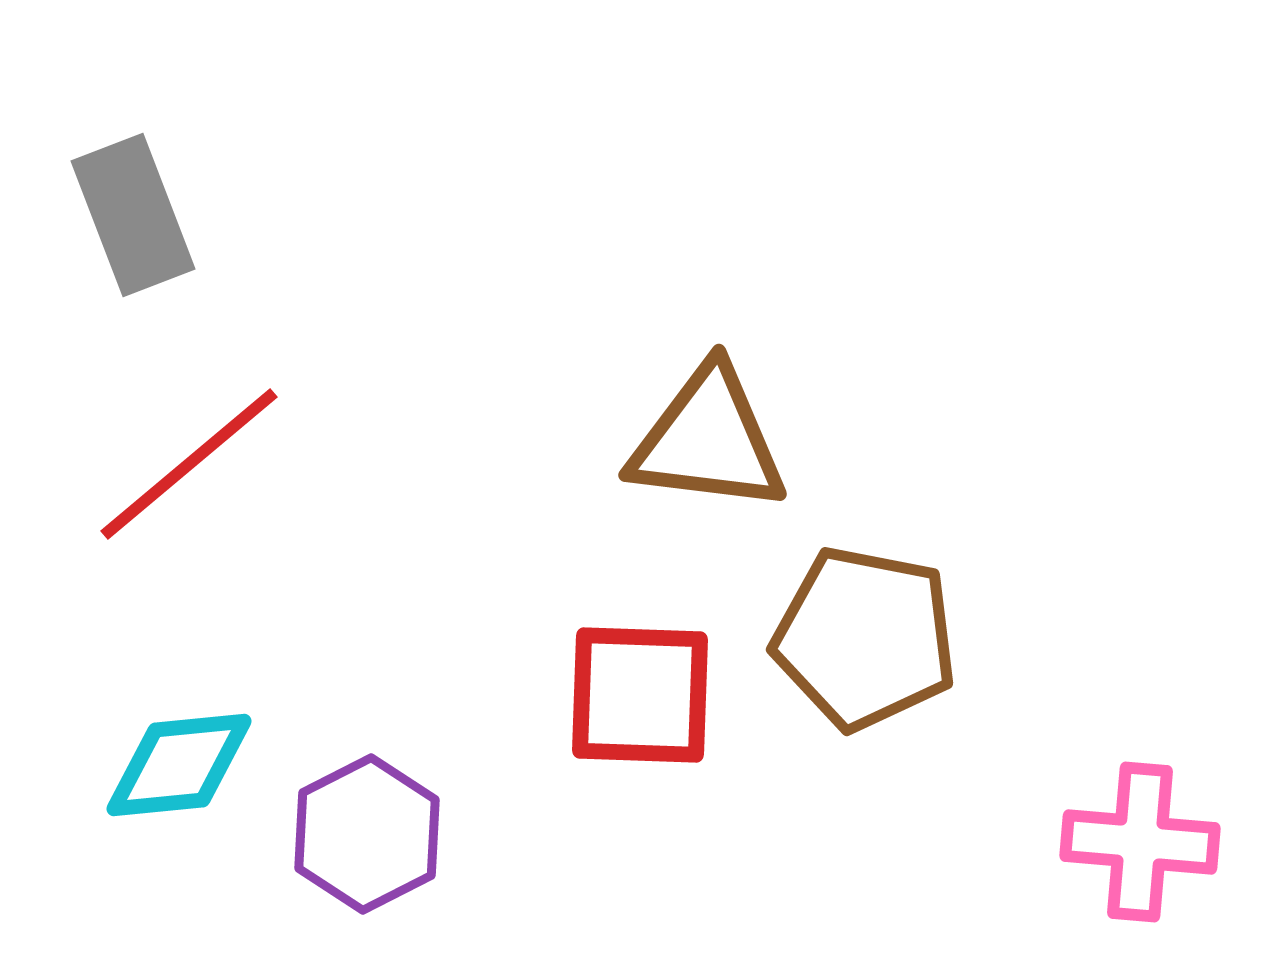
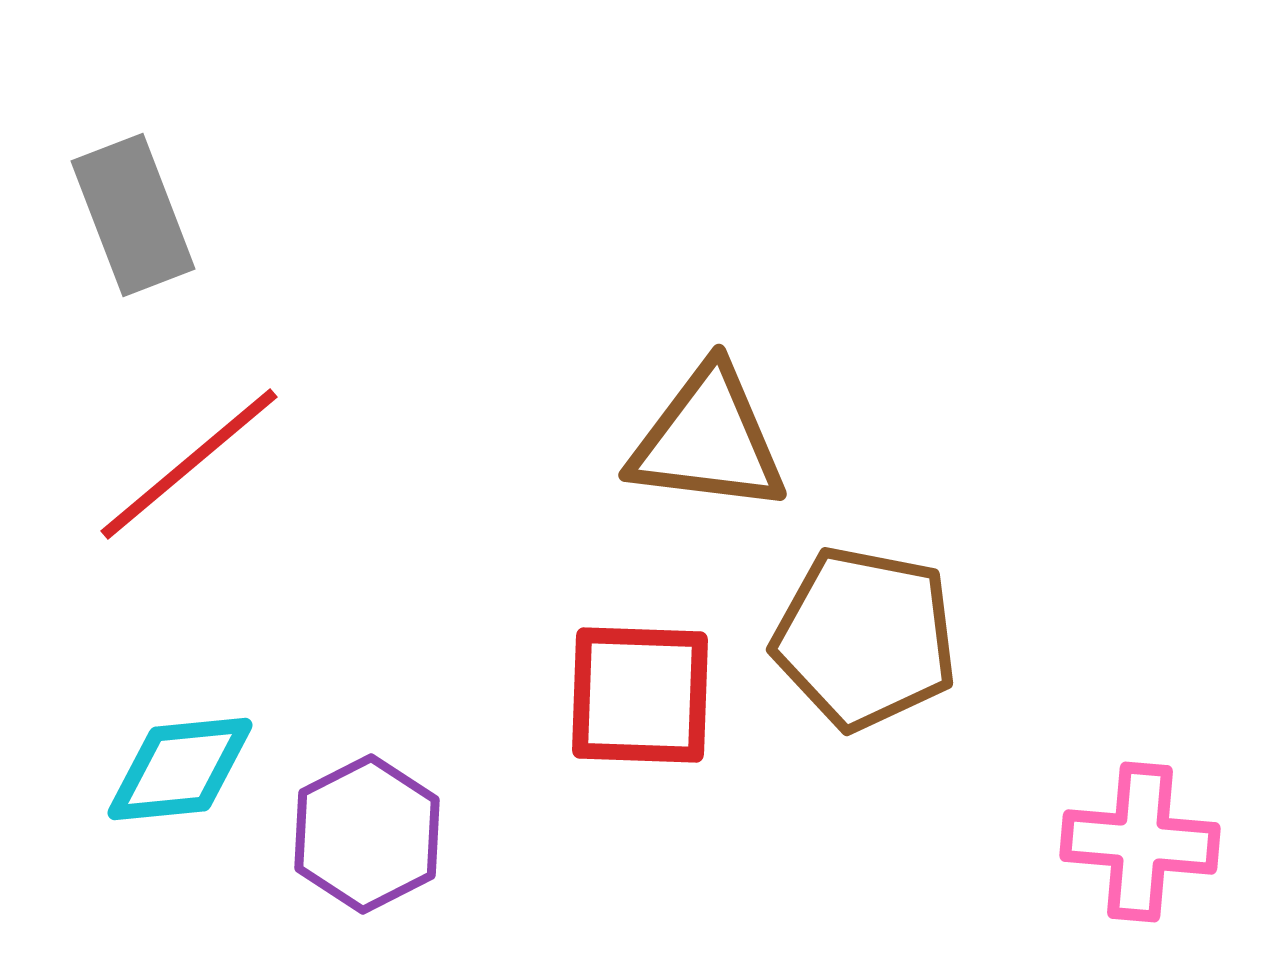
cyan diamond: moved 1 px right, 4 px down
